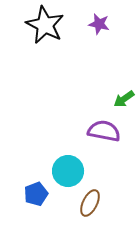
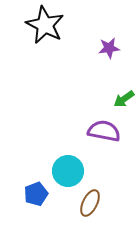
purple star: moved 10 px right, 24 px down; rotated 20 degrees counterclockwise
